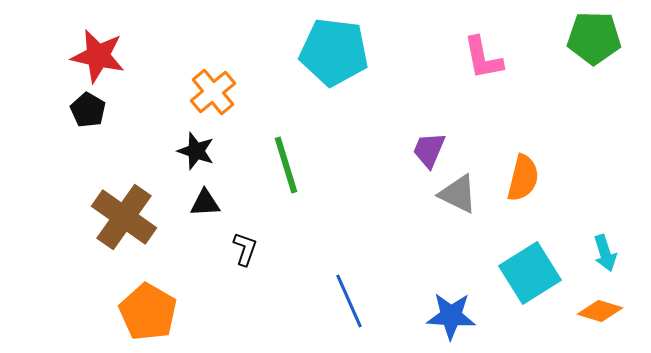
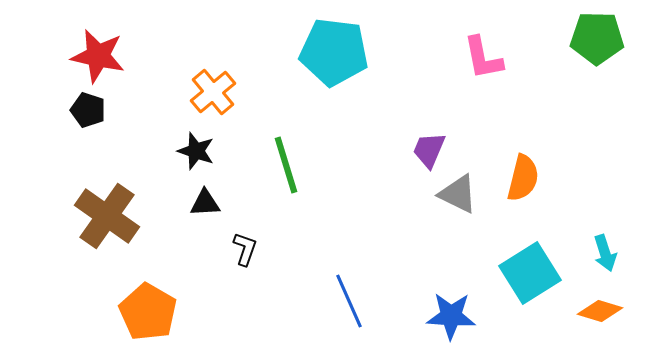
green pentagon: moved 3 px right
black pentagon: rotated 12 degrees counterclockwise
brown cross: moved 17 px left, 1 px up
